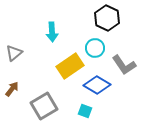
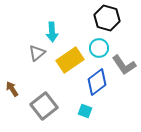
black hexagon: rotated 10 degrees counterclockwise
cyan circle: moved 4 px right
gray triangle: moved 23 px right
yellow rectangle: moved 6 px up
blue diamond: moved 3 px up; rotated 68 degrees counterclockwise
brown arrow: rotated 70 degrees counterclockwise
gray square: rotated 8 degrees counterclockwise
